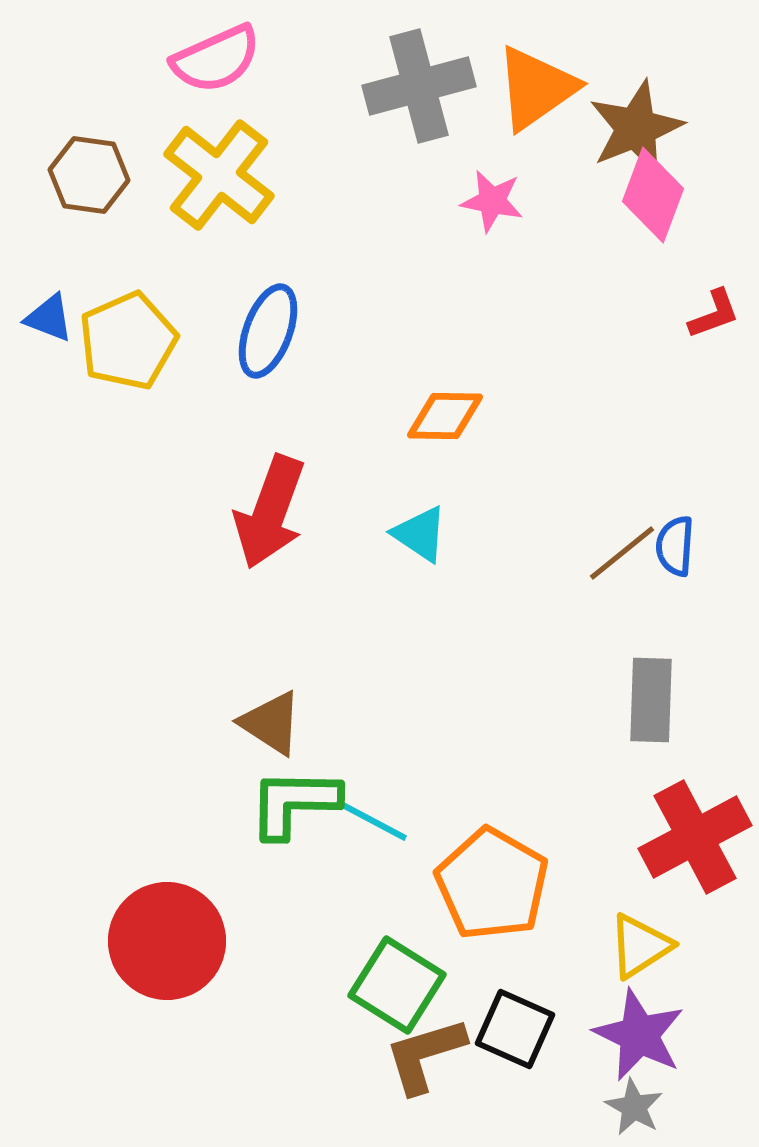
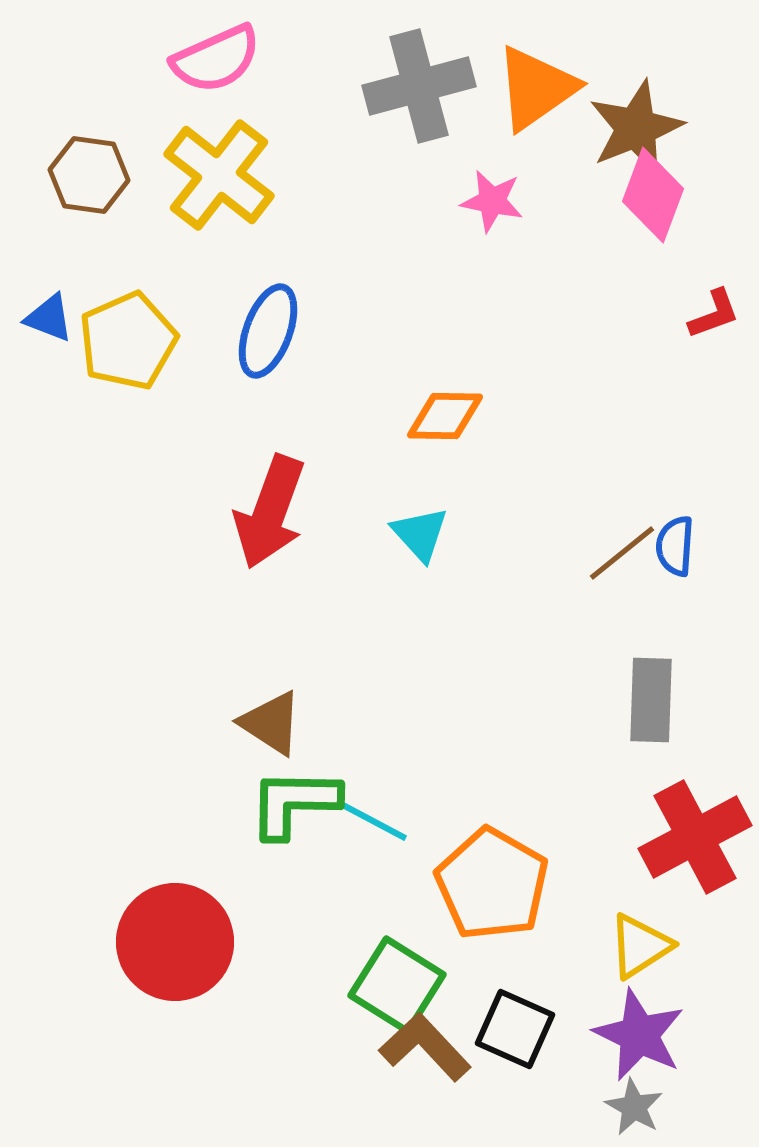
cyan triangle: rotated 14 degrees clockwise
red circle: moved 8 px right, 1 px down
brown L-shape: moved 8 px up; rotated 64 degrees clockwise
